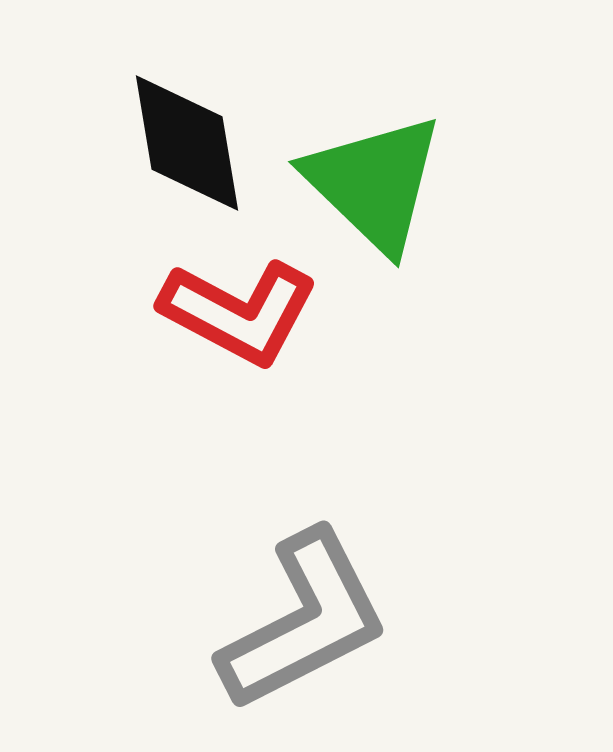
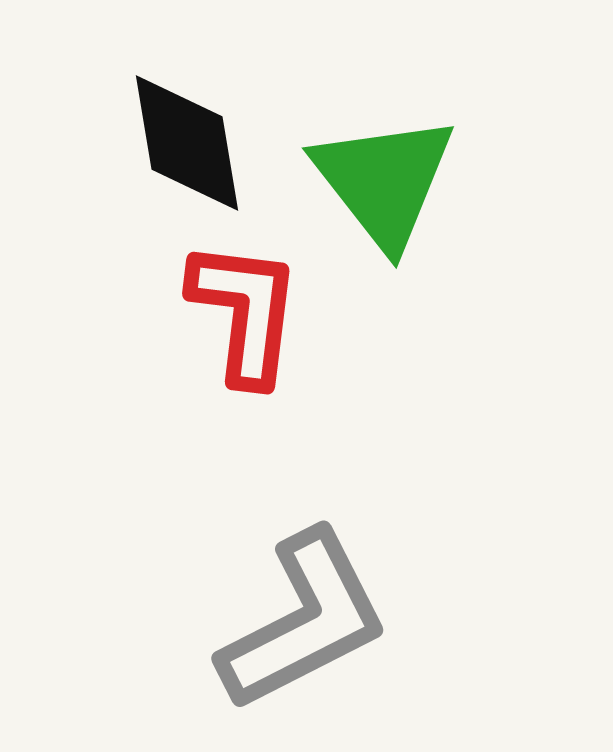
green triangle: moved 10 px right, 2 px up; rotated 8 degrees clockwise
red L-shape: moved 6 px right; rotated 111 degrees counterclockwise
